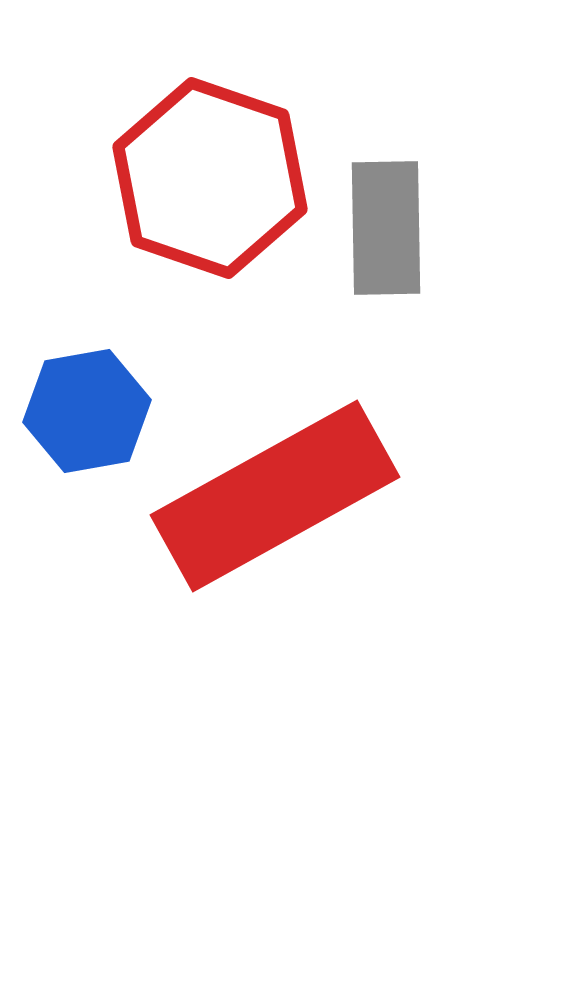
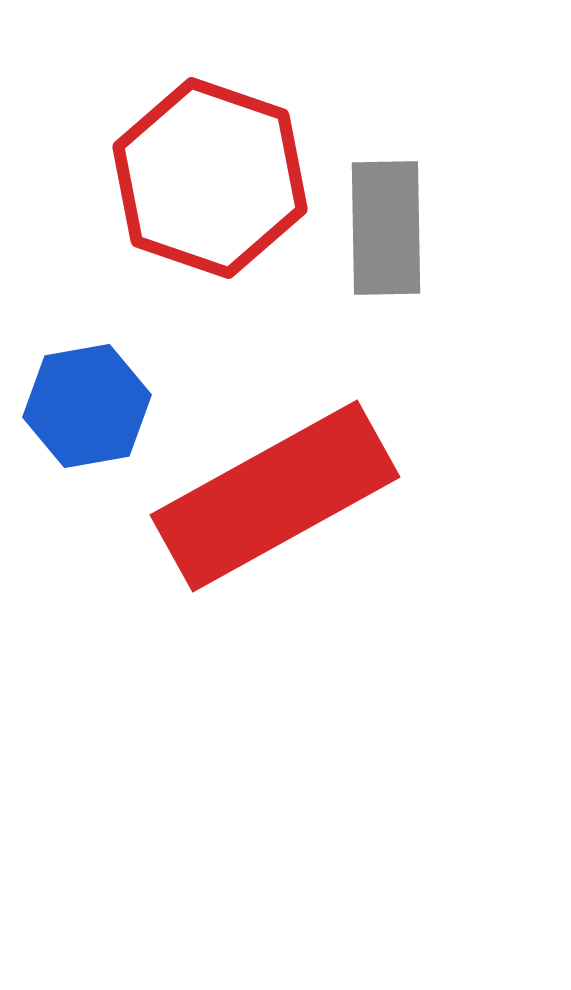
blue hexagon: moved 5 px up
